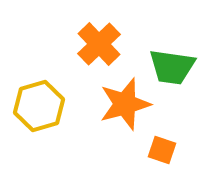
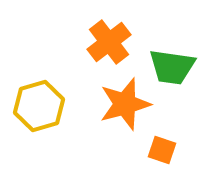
orange cross: moved 10 px right, 2 px up; rotated 6 degrees clockwise
